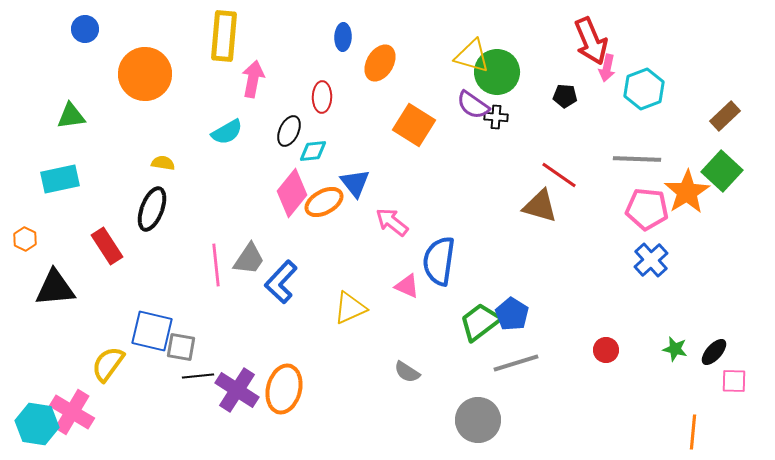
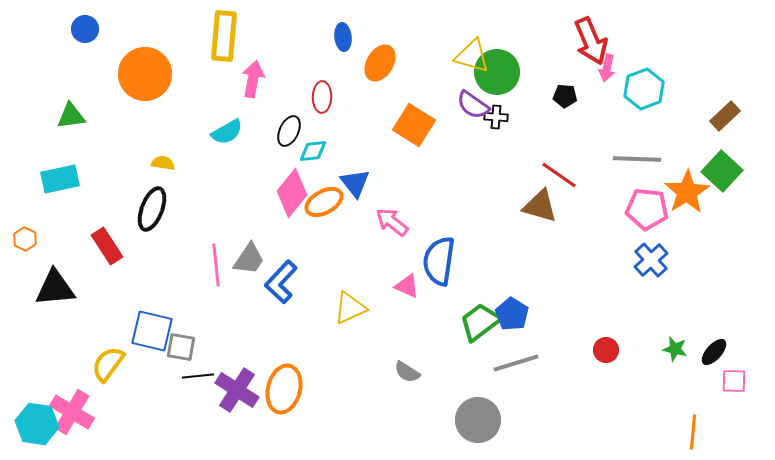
blue ellipse at (343, 37): rotated 8 degrees counterclockwise
